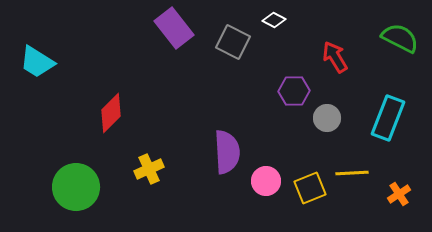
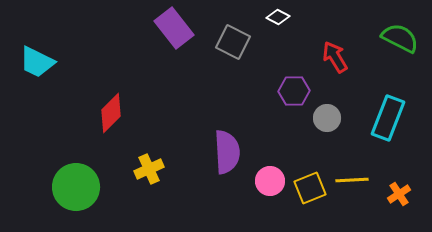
white diamond: moved 4 px right, 3 px up
cyan trapezoid: rotated 6 degrees counterclockwise
yellow line: moved 7 px down
pink circle: moved 4 px right
